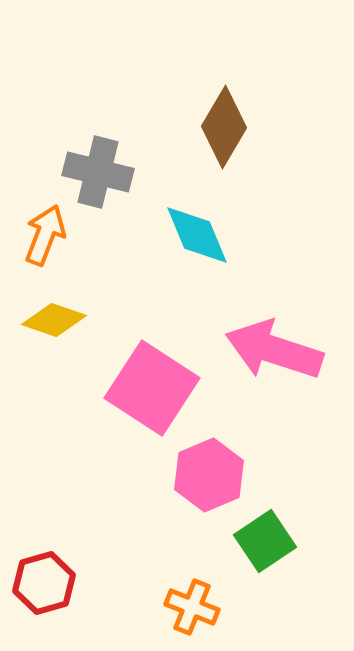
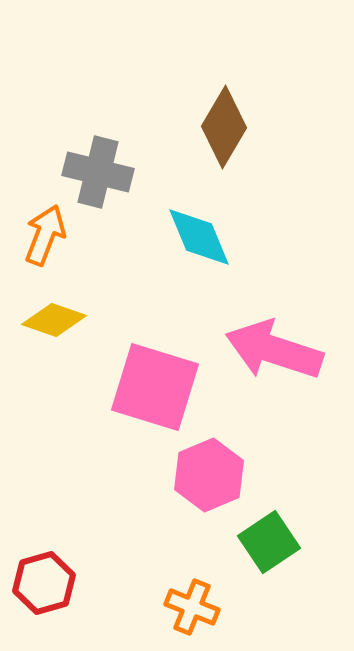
cyan diamond: moved 2 px right, 2 px down
pink square: moved 3 px right, 1 px up; rotated 16 degrees counterclockwise
green square: moved 4 px right, 1 px down
